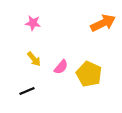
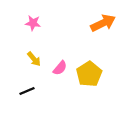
pink semicircle: moved 1 px left, 1 px down
yellow pentagon: rotated 15 degrees clockwise
